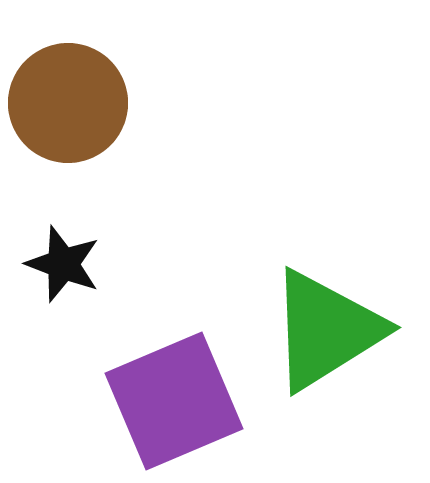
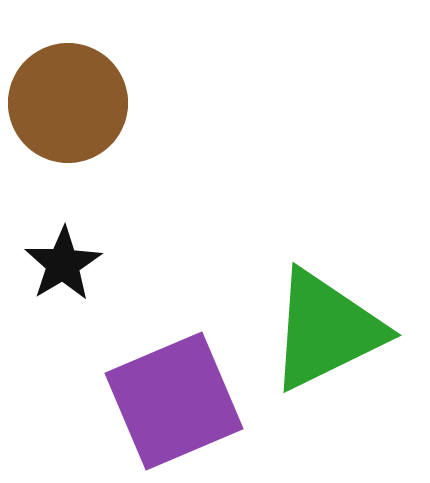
black star: rotated 20 degrees clockwise
green triangle: rotated 6 degrees clockwise
